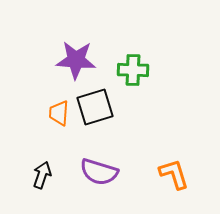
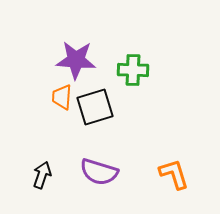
orange trapezoid: moved 3 px right, 16 px up
